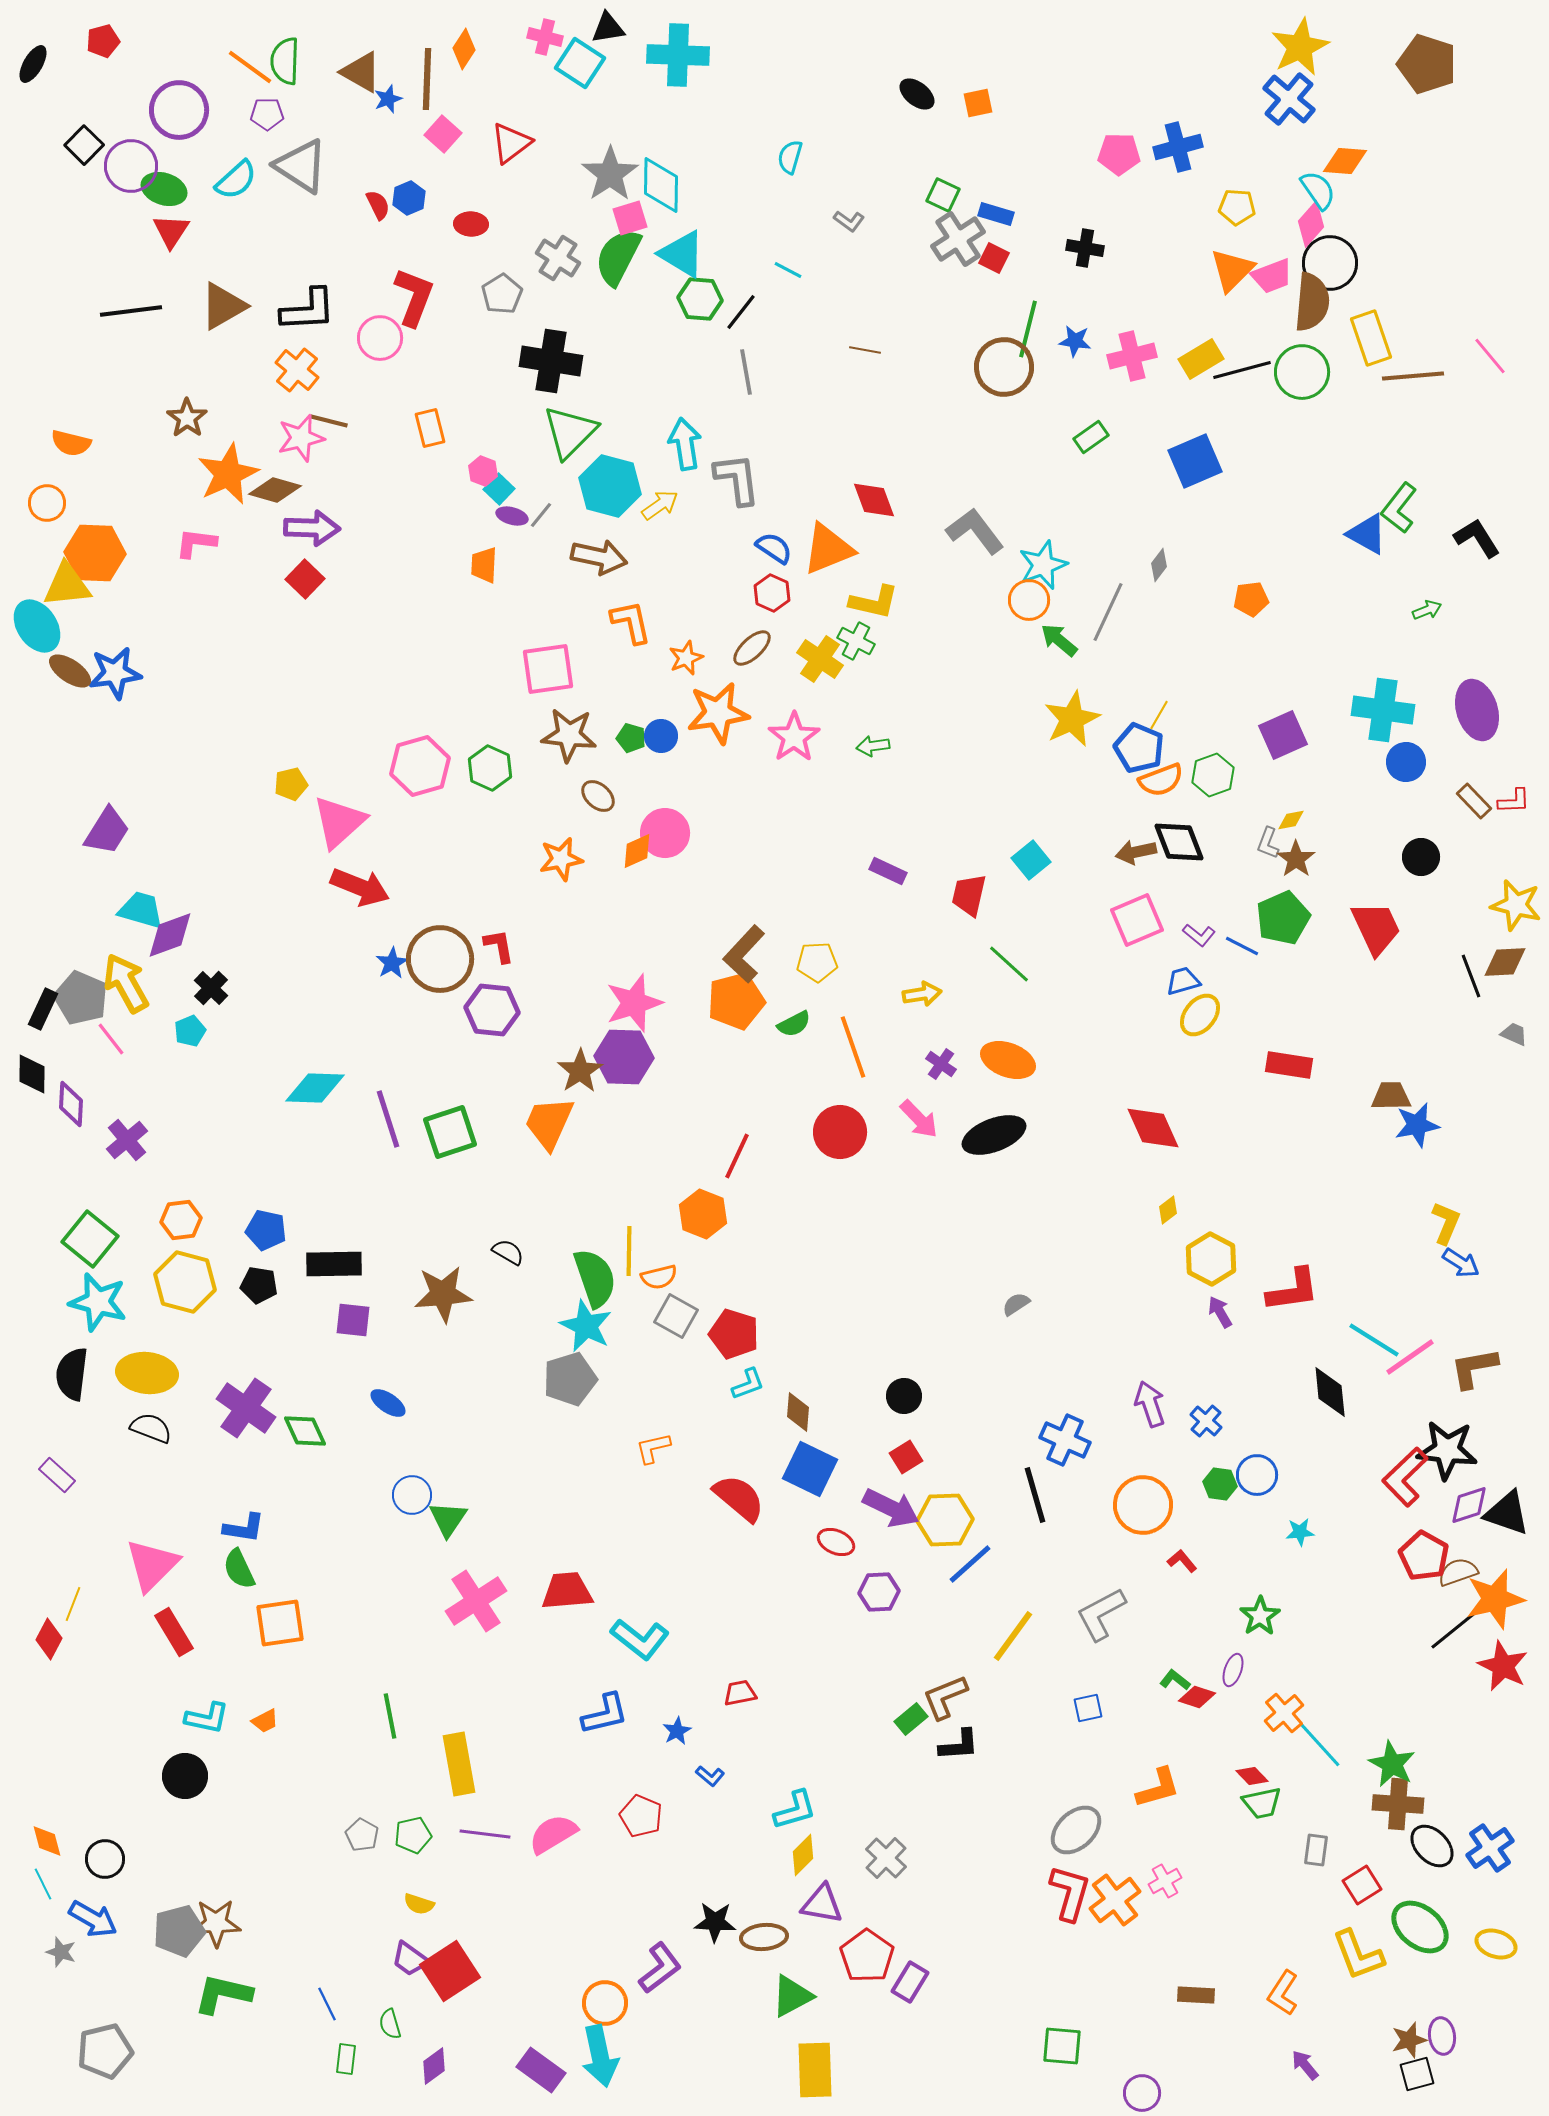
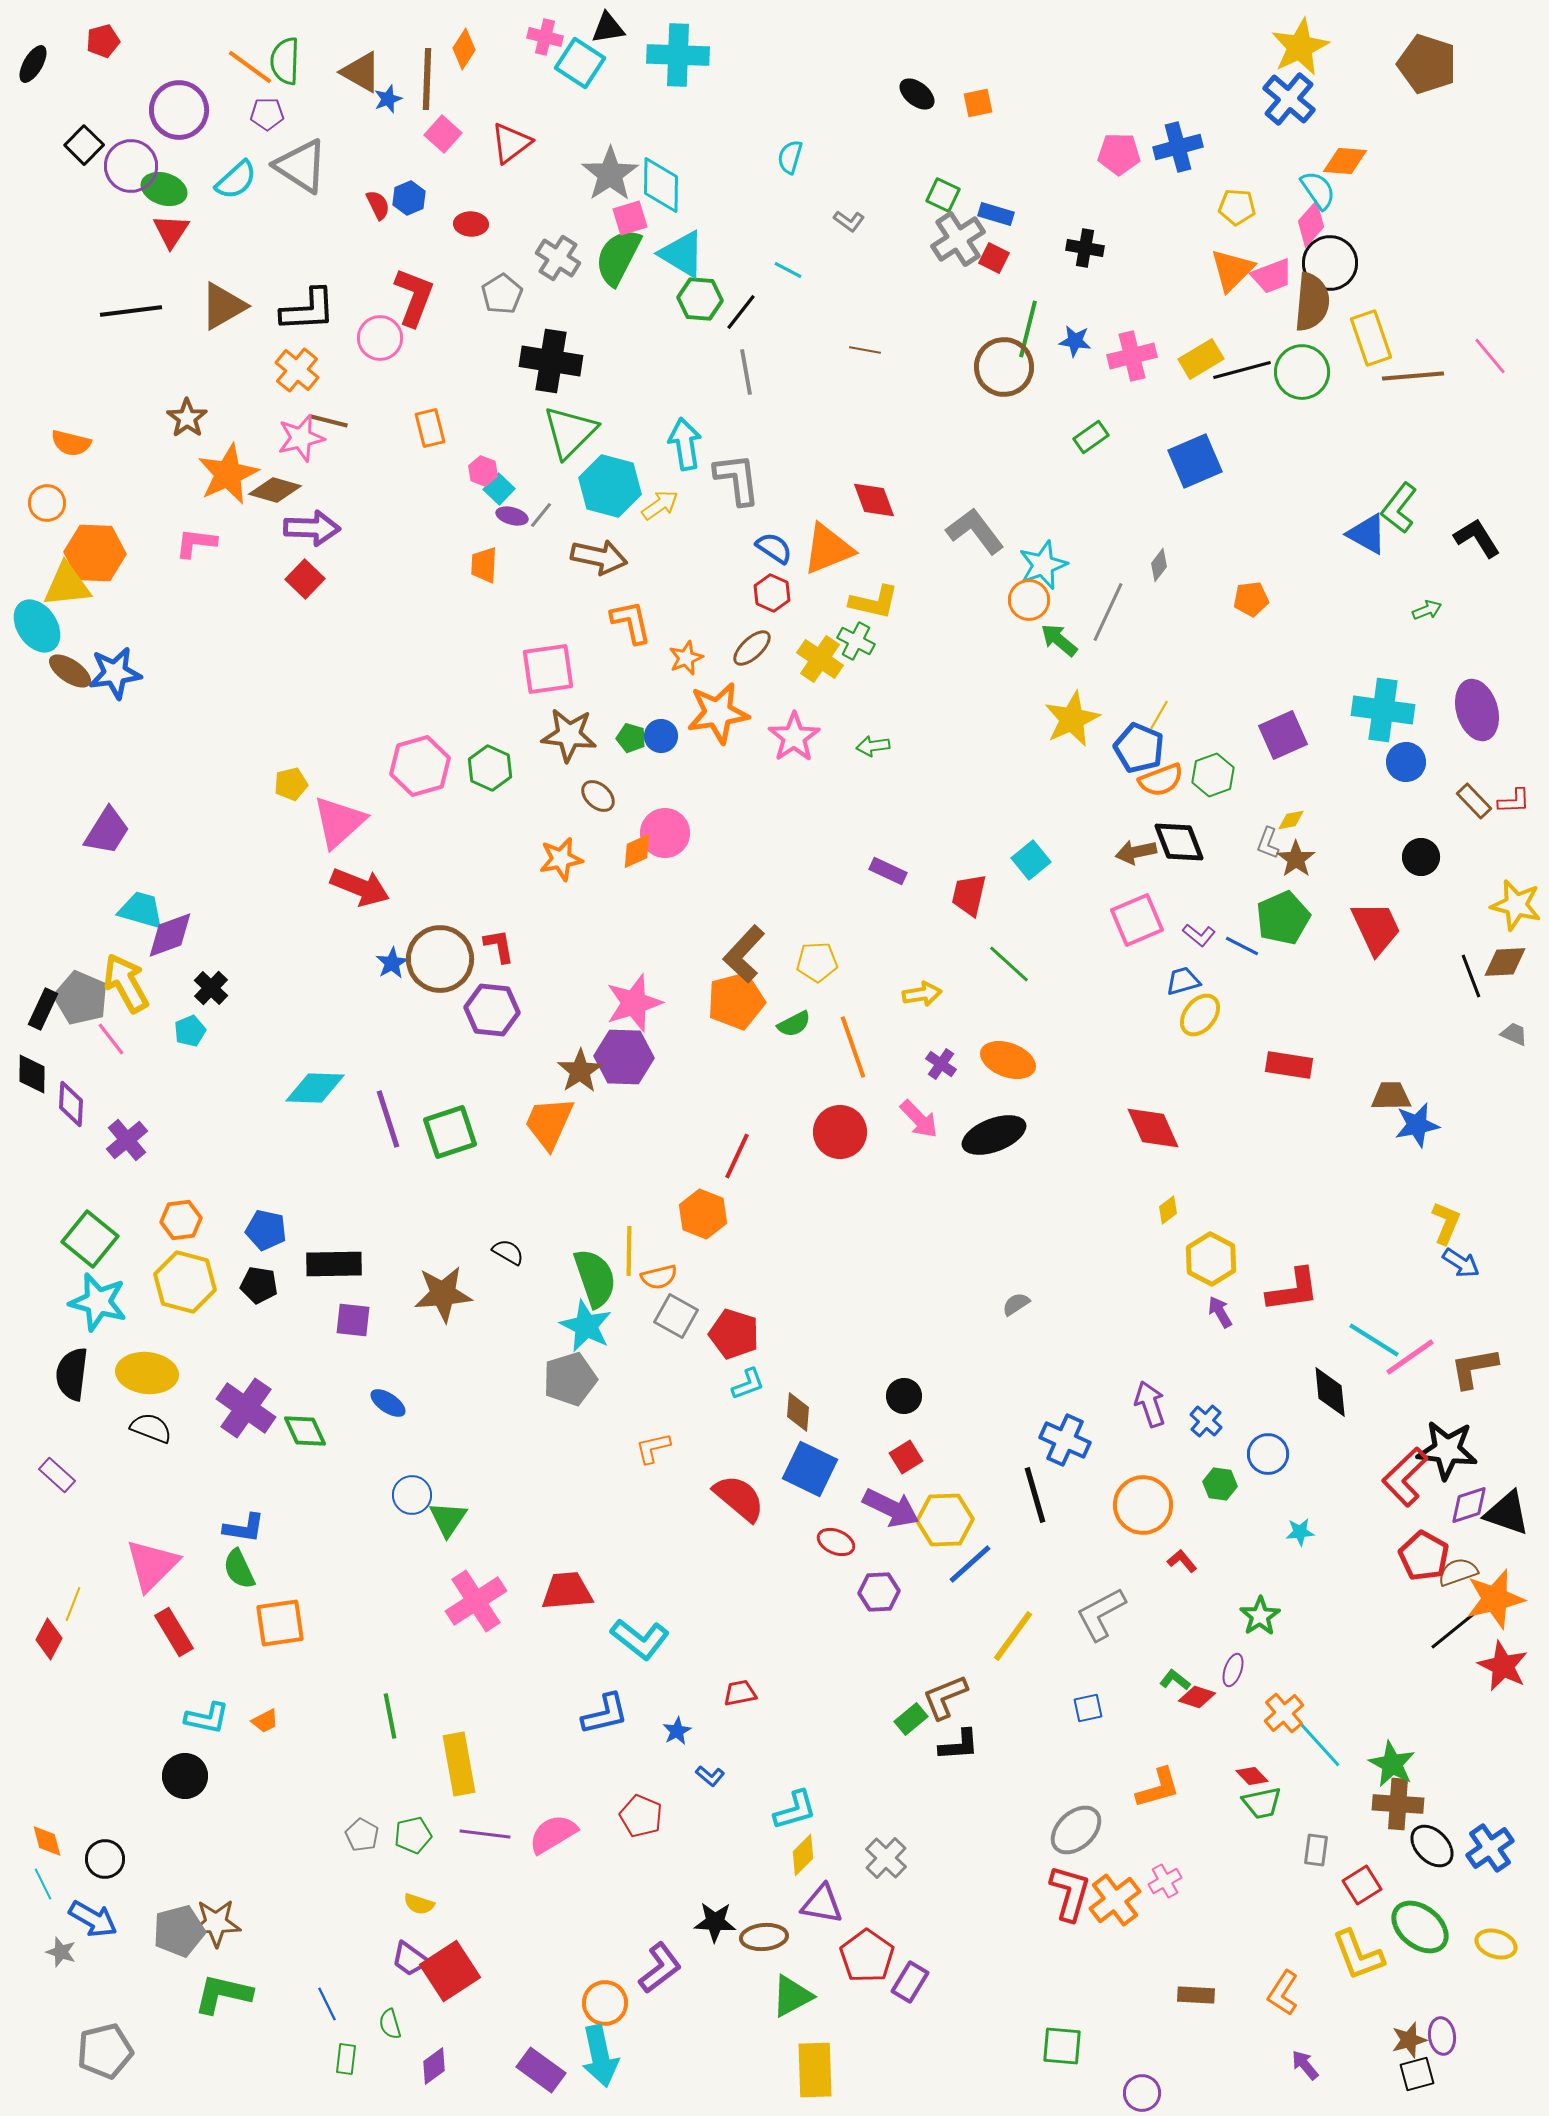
blue circle at (1257, 1475): moved 11 px right, 21 px up
